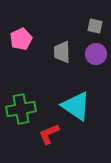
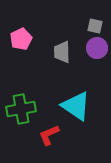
purple circle: moved 1 px right, 6 px up
red L-shape: moved 1 px down
